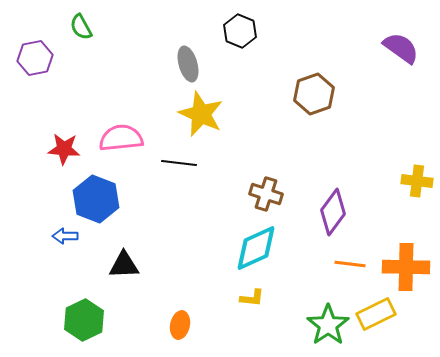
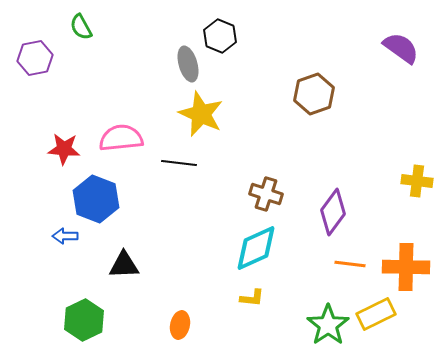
black hexagon: moved 20 px left, 5 px down
